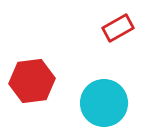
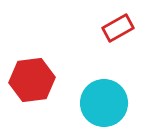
red hexagon: moved 1 px up
